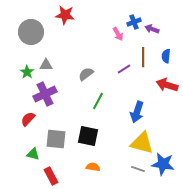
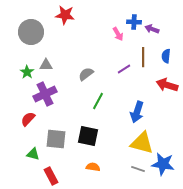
blue cross: rotated 24 degrees clockwise
